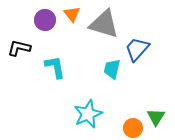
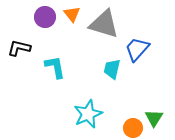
purple circle: moved 3 px up
green triangle: moved 2 px left, 1 px down
